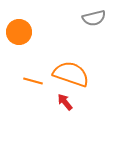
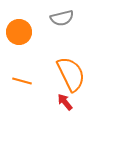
gray semicircle: moved 32 px left
orange semicircle: rotated 45 degrees clockwise
orange line: moved 11 px left
